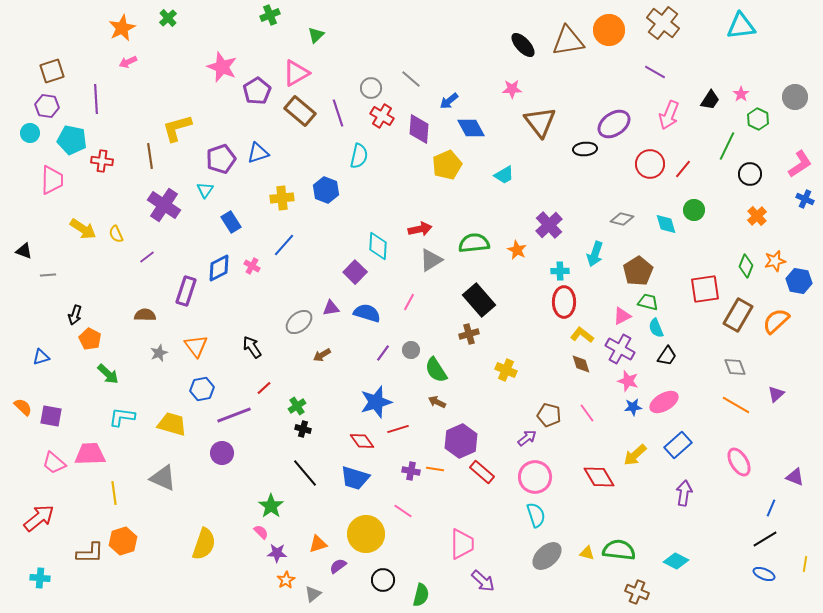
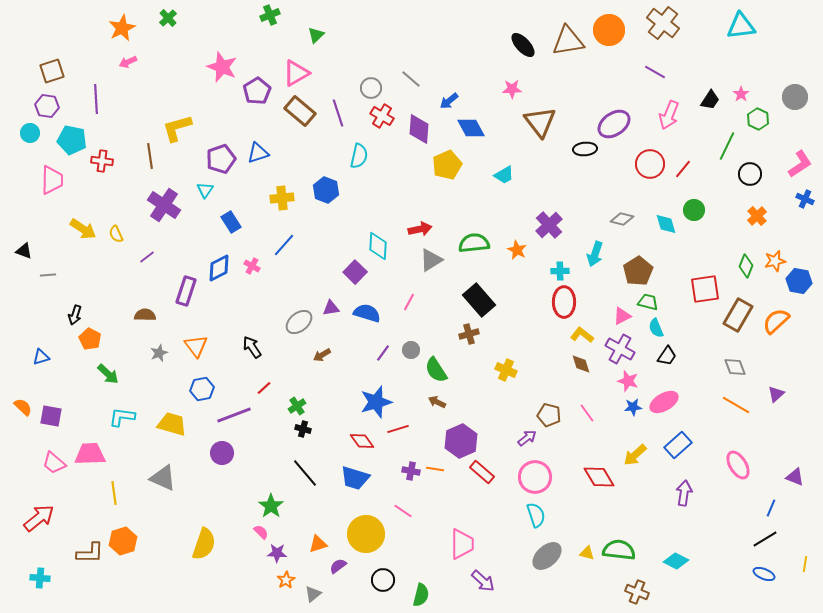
pink ellipse at (739, 462): moved 1 px left, 3 px down
